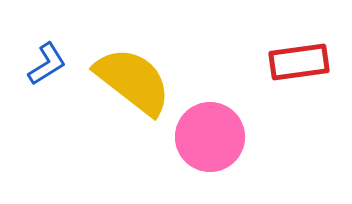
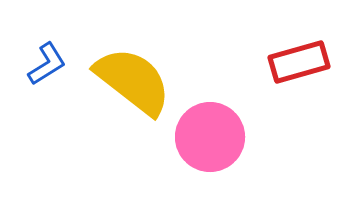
red rectangle: rotated 8 degrees counterclockwise
